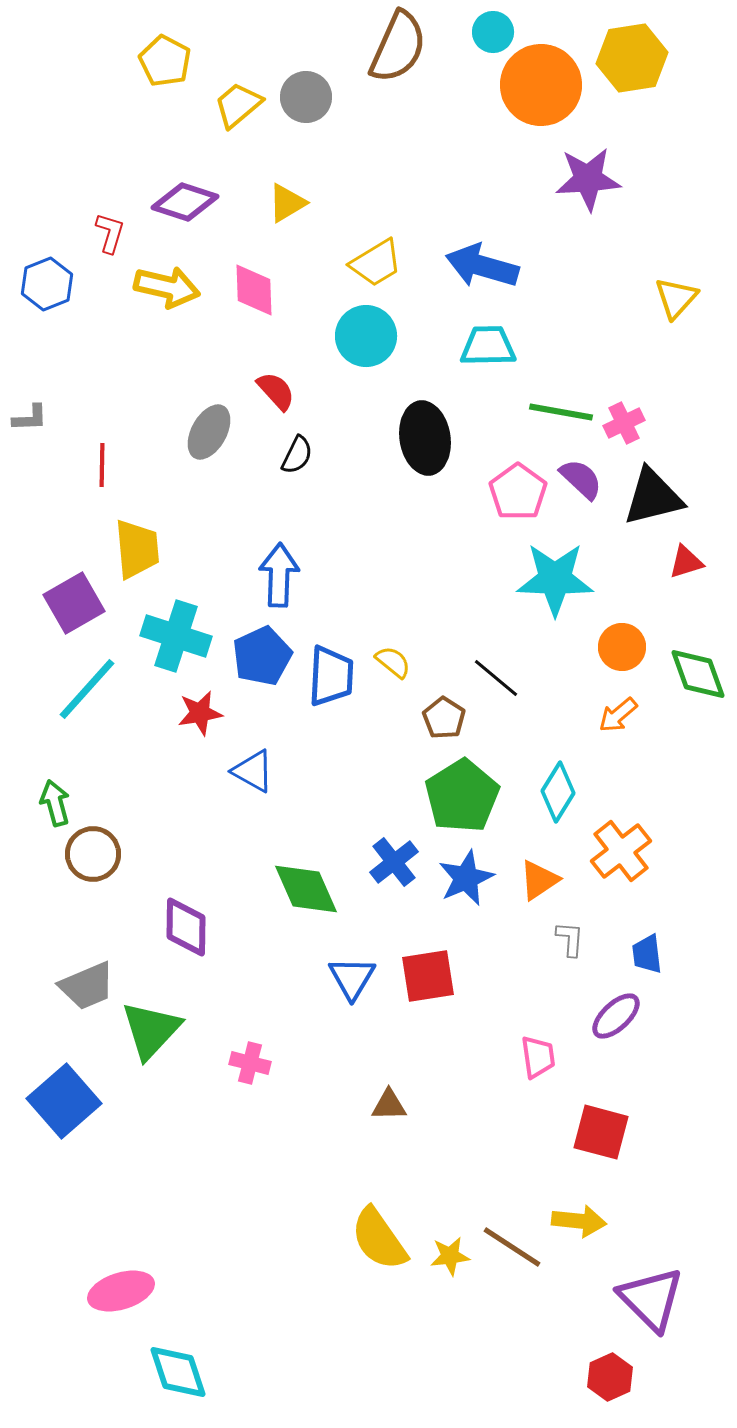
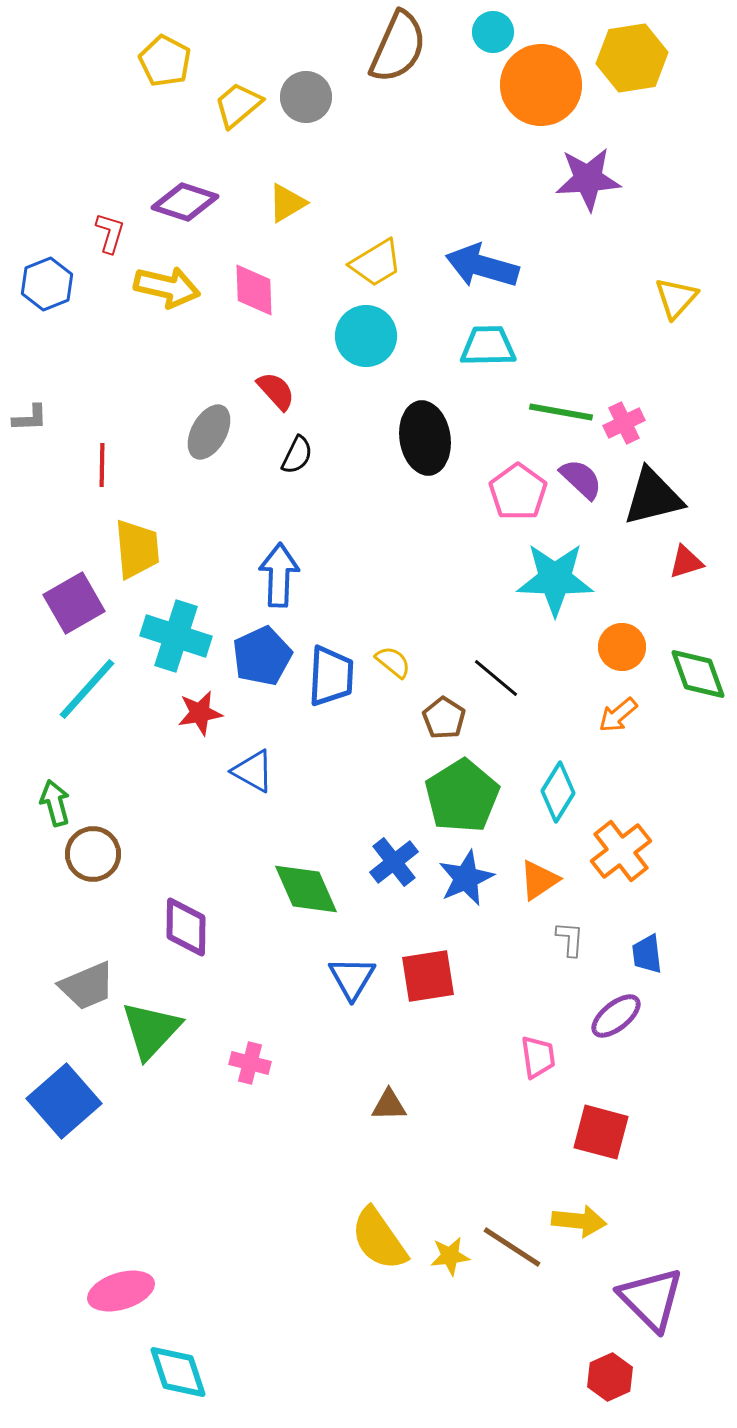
purple ellipse at (616, 1016): rotated 4 degrees clockwise
